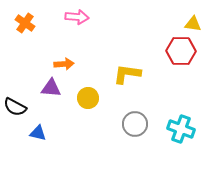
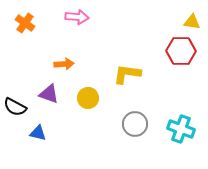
yellow triangle: moved 1 px left, 2 px up
purple triangle: moved 2 px left, 6 px down; rotated 15 degrees clockwise
